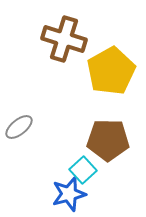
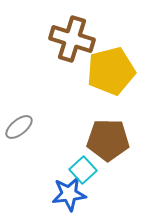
brown cross: moved 8 px right
yellow pentagon: rotated 15 degrees clockwise
blue star: rotated 8 degrees clockwise
